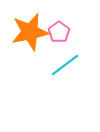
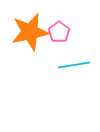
cyan line: moved 9 px right; rotated 28 degrees clockwise
